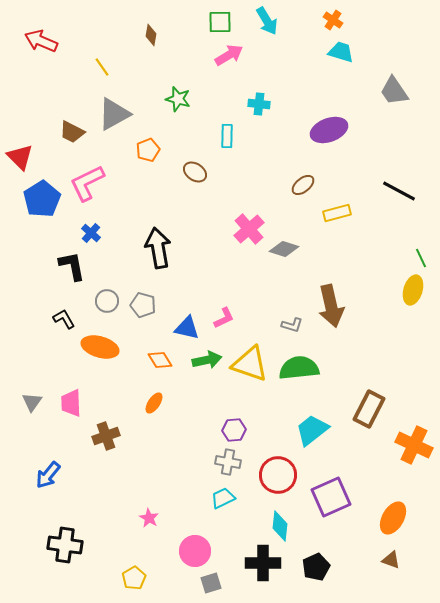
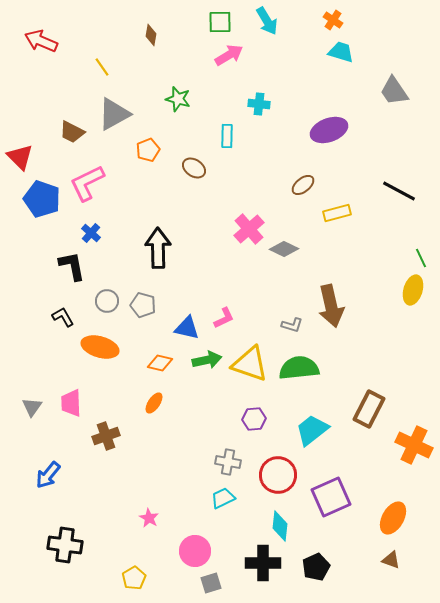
brown ellipse at (195, 172): moved 1 px left, 4 px up
blue pentagon at (42, 199): rotated 21 degrees counterclockwise
black arrow at (158, 248): rotated 9 degrees clockwise
gray diamond at (284, 249): rotated 8 degrees clockwise
black L-shape at (64, 319): moved 1 px left, 2 px up
orange diamond at (160, 360): moved 3 px down; rotated 45 degrees counterclockwise
gray triangle at (32, 402): moved 5 px down
purple hexagon at (234, 430): moved 20 px right, 11 px up
